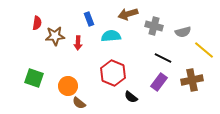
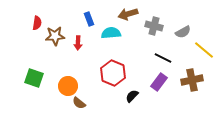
gray semicircle: rotated 14 degrees counterclockwise
cyan semicircle: moved 3 px up
black semicircle: moved 1 px right, 1 px up; rotated 96 degrees clockwise
